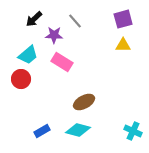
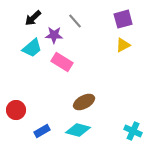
black arrow: moved 1 px left, 1 px up
yellow triangle: rotated 28 degrees counterclockwise
cyan trapezoid: moved 4 px right, 7 px up
red circle: moved 5 px left, 31 px down
